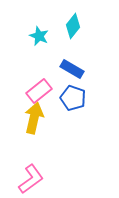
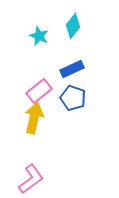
blue rectangle: rotated 55 degrees counterclockwise
